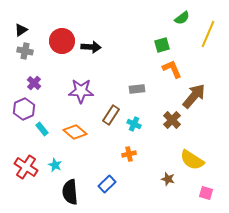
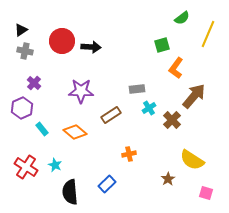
orange L-shape: moved 4 px right, 1 px up; rotated 120 degrees counterclockwise
purple hexagon: moved 2 px left, 1 px up
brown rectangle: rotated 24 degrees clockwise
cyan cross: moved 15 px right, 16 px up; rotated 32 degrees clockwise
brown star: rotated 24 degrees clockwise
